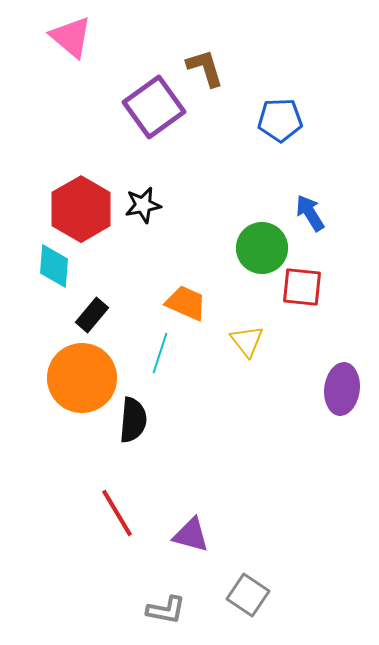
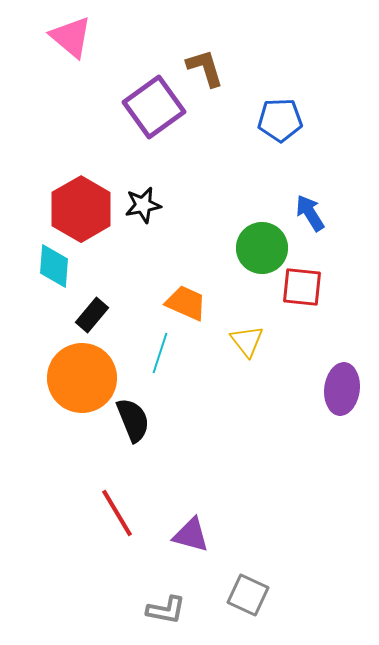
black semicircle: rotated 27 degrees counterclockwise
gray square: rotated 9 degrees counterclockwise
